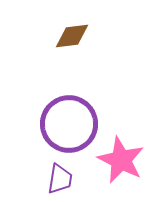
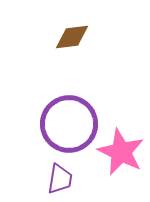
brown diamond: moved 1 px down
pink star: moved 8 px up
